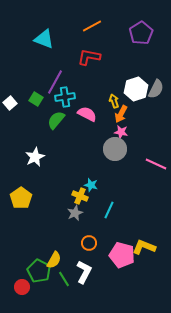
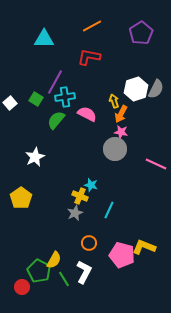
cyan triangle: rotated 20 degrees counterclockwise
